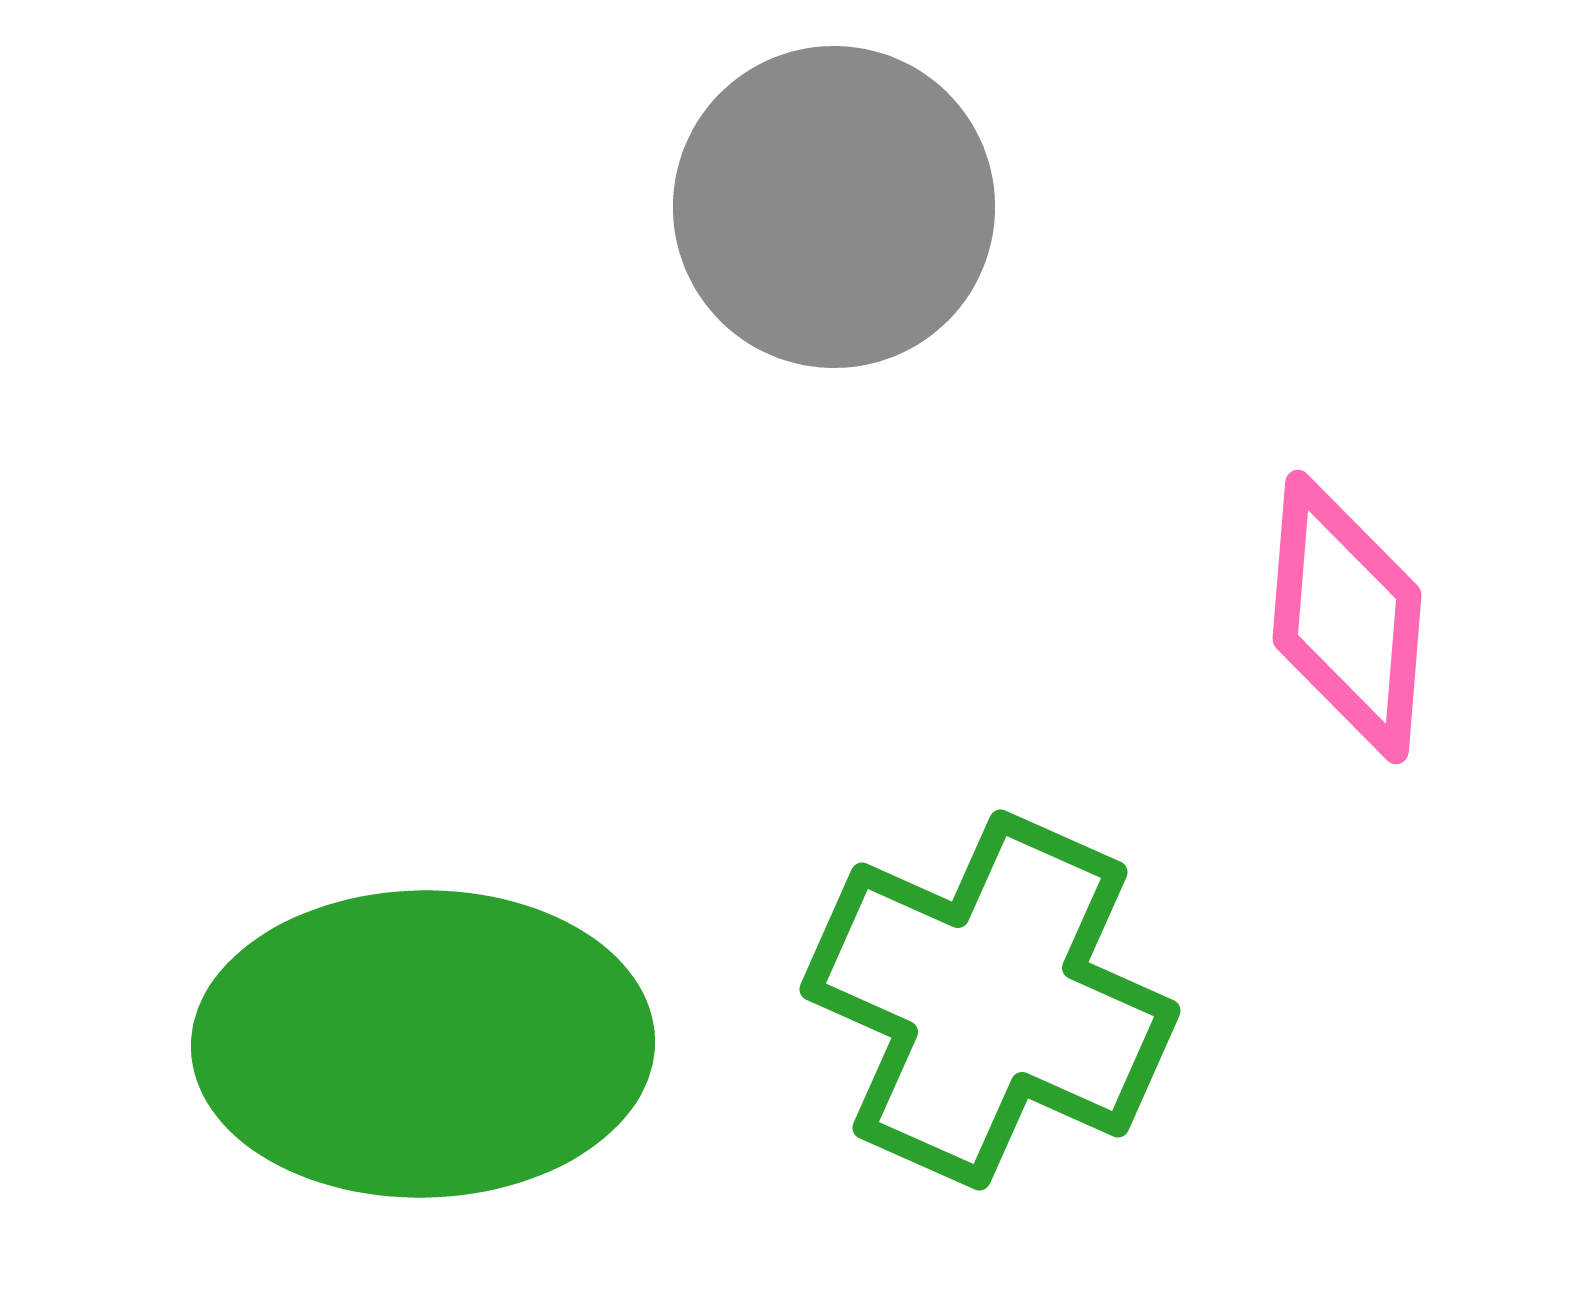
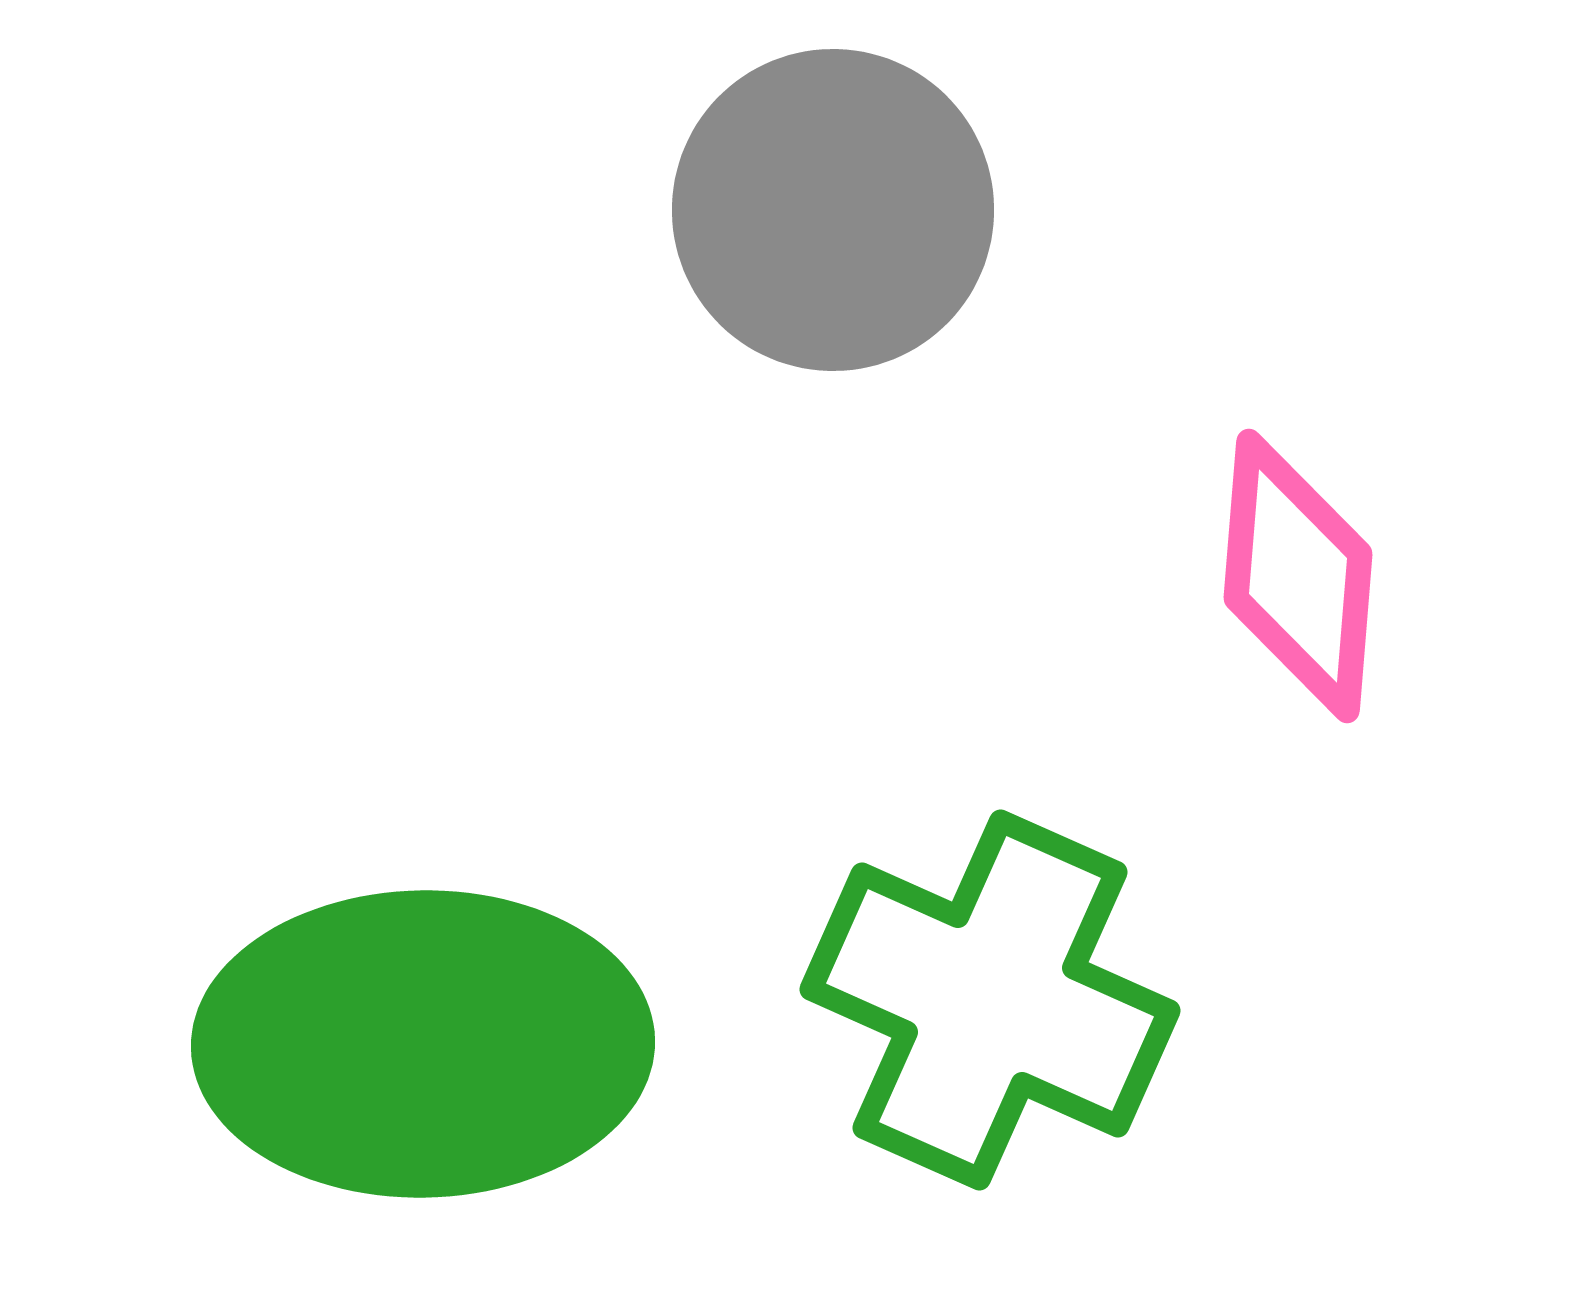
gray circle: moved 1 px left, 3 px down
pink diamond: moved 49 px left, 41 px up
